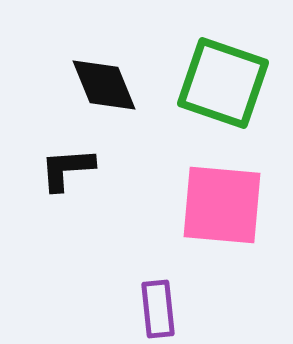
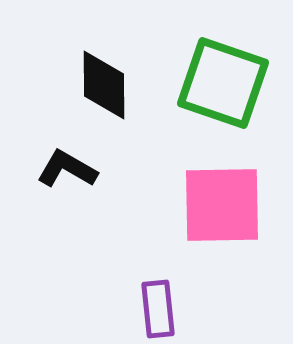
black diamond: rotated 22 degrees clockwise
black L-shape: rotated 34 degrees clockwise
pink square: rotated 6 degrees counterclockwise
